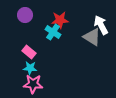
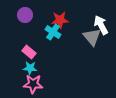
gray triangle: rotated 18 degrees clockwise
